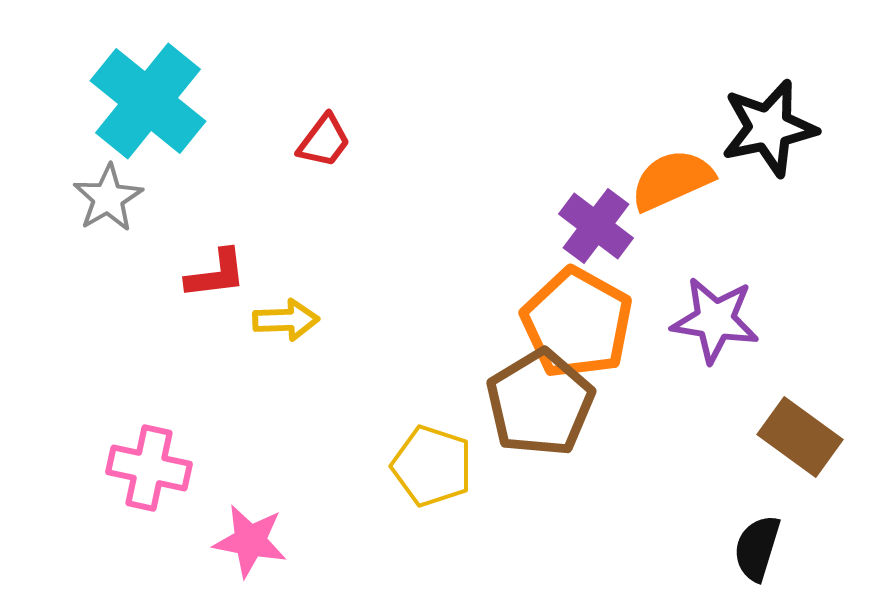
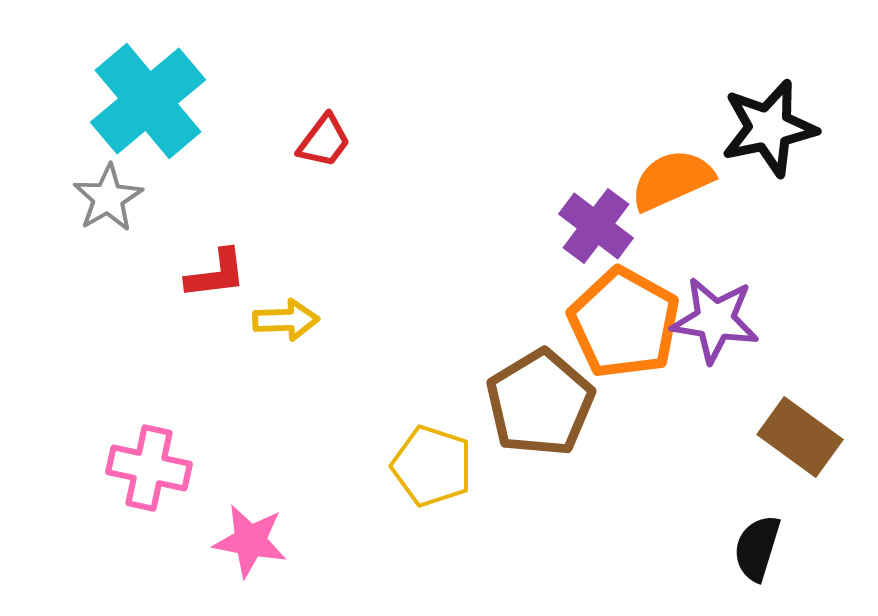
cyan cross: rotated 11 degrees clockwise
orange pentagon: moved 47 px right
